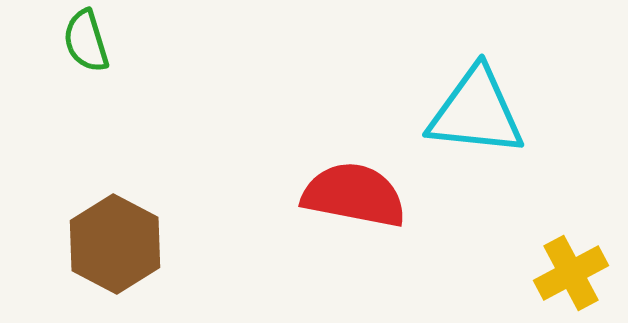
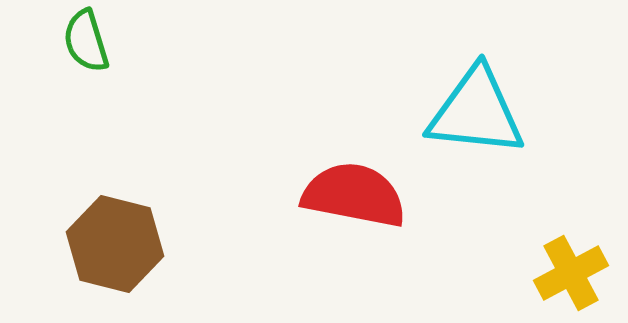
brown hexagon: rotated 14 degrees counterclockwise
